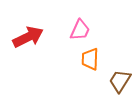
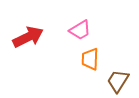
pink trapezoid: rotated 35 degrees clockwise
brown trapezoid: moved 2 px left
